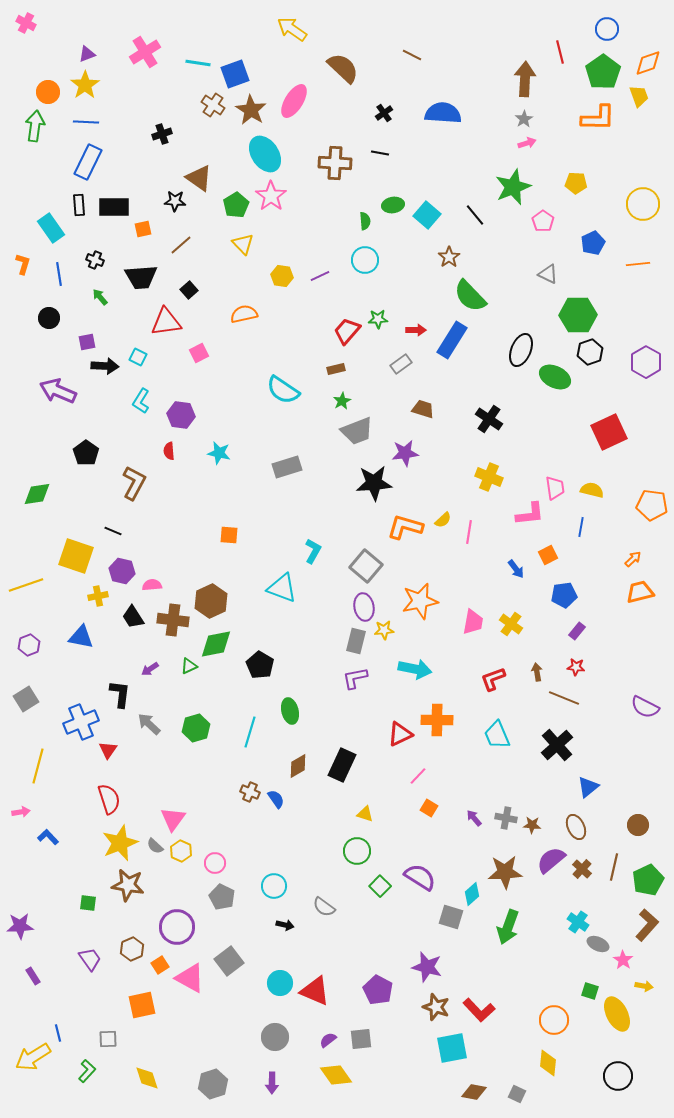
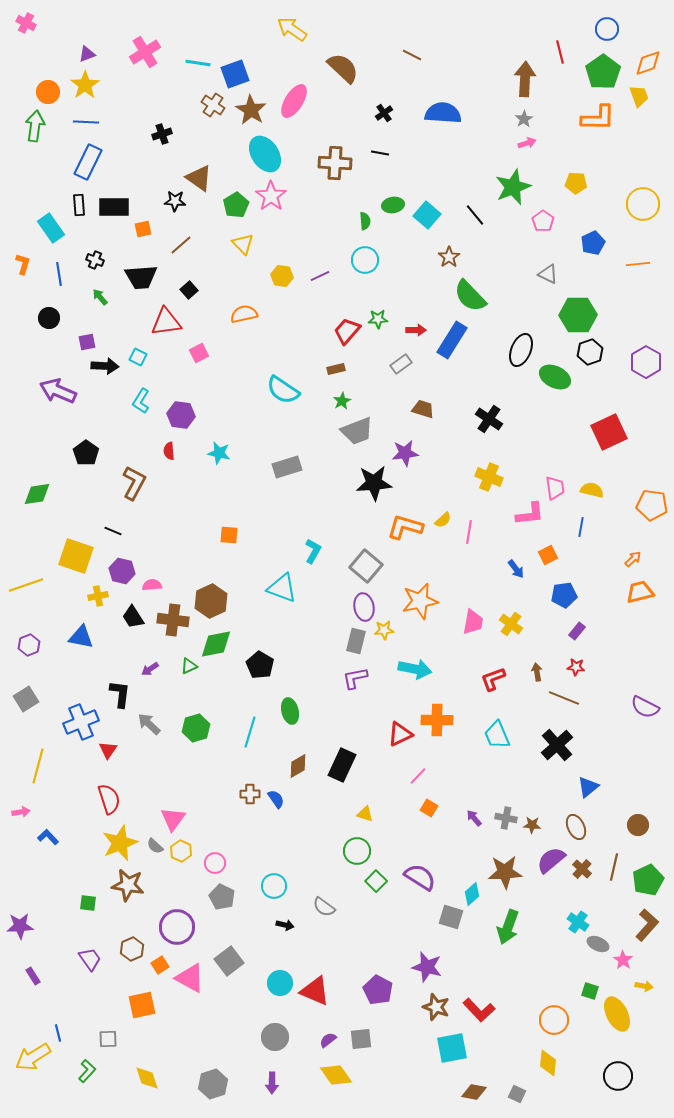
brown cross at (250, 792): moved 2 px down; rotated 24 degrees counterclockwise
green square at (380, 886): moved 4 px left, 5 px up
